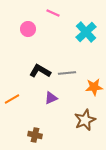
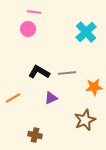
pink line: moved 19 px left, 1 px up; rotated 16 degrees counterclockwise
black L-shape: moved 1 px left, 1 px down
orange line: moved 1 px right, 1 px up
